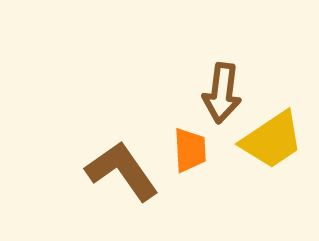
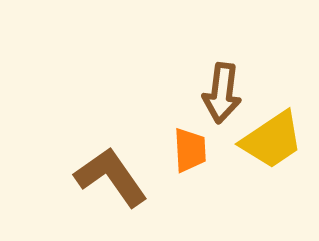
brown L-shape: moved 11 px left, 6 px down
